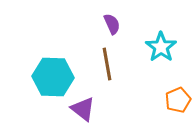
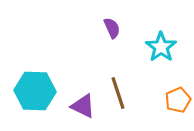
purple semicircle: moved 4 px down
brown line: moved 11 px right, 29 px down; rotated 8 degrees counterclockwise
cyan hexagon: moved 18 px left, 14 px down
purple triangle: moved 3 px up; rotated 12 degrees counterclockwise
